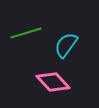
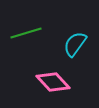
cyan semicircle: moved 9 px right, 1 px up
